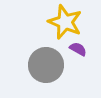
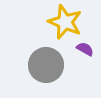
purple semicircle: moved 7 px right
